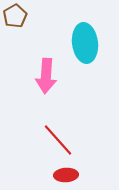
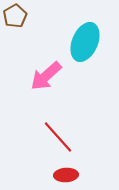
cyan ellipse: moved 1 px up; rotated 30 degrees clockwise
pink arrow: rotated 44 degrees clockwise
red line: moved 3 px up
